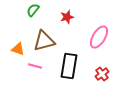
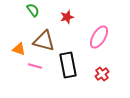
green semicircle: rotated 104 degrees clockwise
brown triangle: rotated 30 degrees clockwise
orange triangle: moved 1 px right
black rectangle: moved 1 px left, 1 px up; rotated 20 degrees counterclockwise
